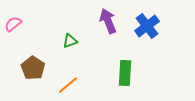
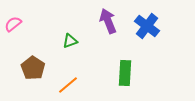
blue cross: rotated 15 degrees counterclockwise
